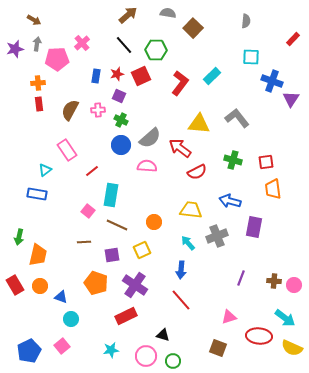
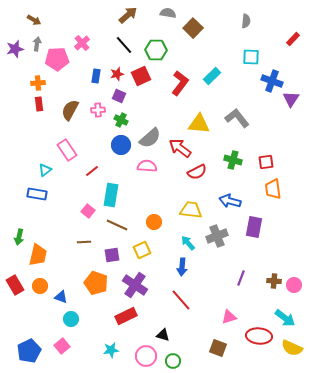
blue arrow at (181, 270): moved 1 px right, 3 px up
